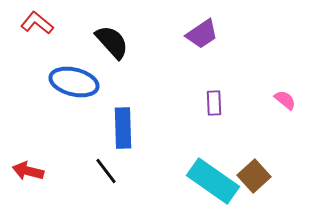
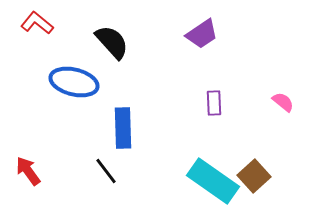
pink semicircle: moved 2 px left, 2 px down
red arrow: rotated 40 degrees clockwise
